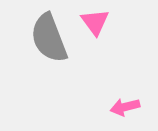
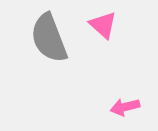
pink triangle: moved 8 px right, 3 px down; rotated 12 degrees counterclockwise
